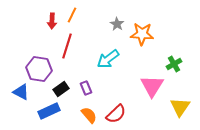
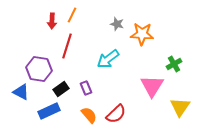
gray star: rotated 16 degrees counterclockwise
